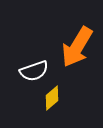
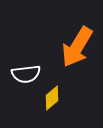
white semicircle: moved 8 px left, 3 px down; rotated 12 degrees clockwise
